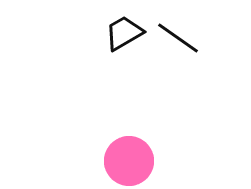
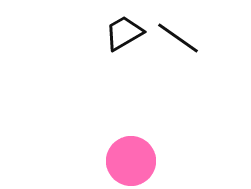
pink circle: moved 2 px right
